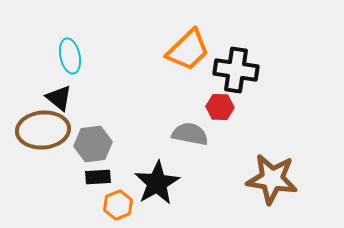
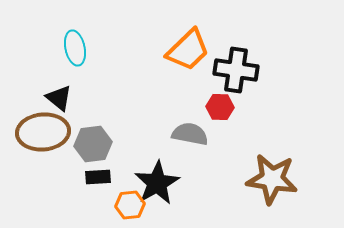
cyan ellipse: moved 5 px right, 8 px up
brown ellipse: moved 2 px down
orange hexagon: moved 12 px right; rotated 16 degrees clockwise
